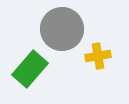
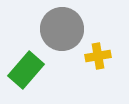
green rectangle: moved 4 px left, 1 px down
